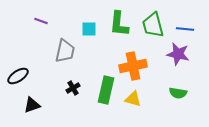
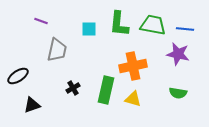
green trapezoid: rotated 116 degrees clockwise
gray trapezoid: moved 8 px left, 1 px up
